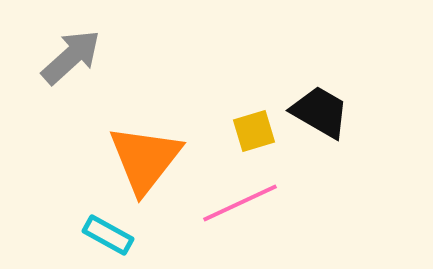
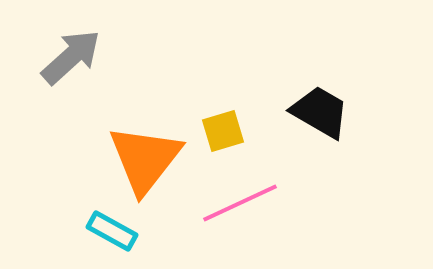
yellow square: moved 31 px left
cyan rectangle: moved 4 px right, 4 px up
